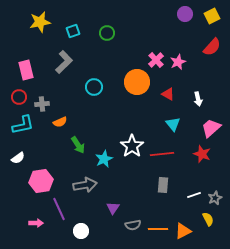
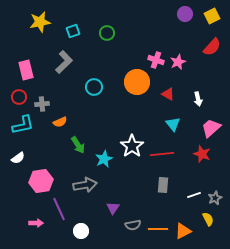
pink cross: rotated 28 degrees counterclockwise
